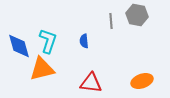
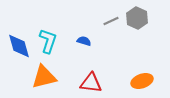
gray hexagon: moved 3 px down; rotated 15 degrees clockwise
gray line: rotated 70 degrees clockwise
blue semicircle: rotated 112 degrees clockwise
orange triangle: moved 2 px right, 8 px down
